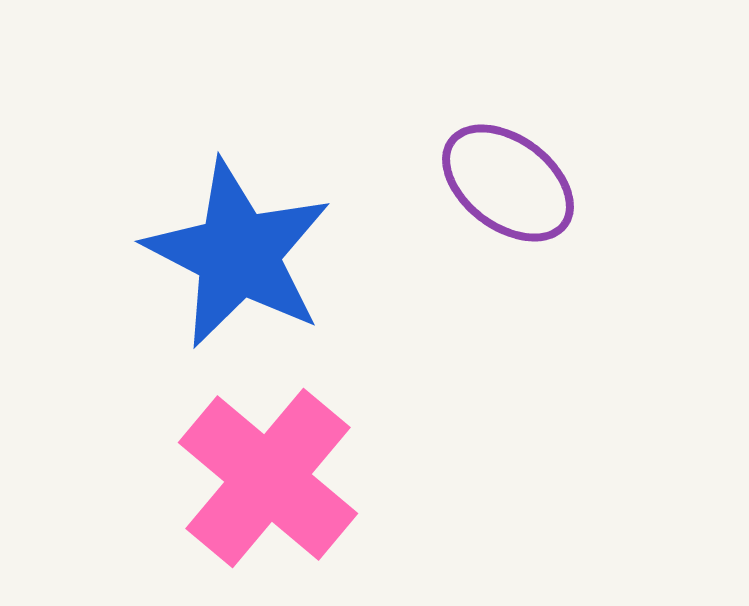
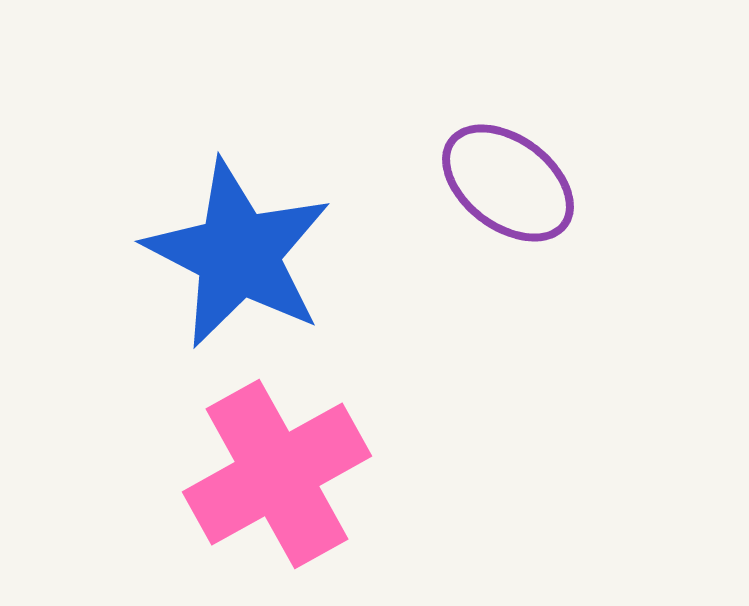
pink cross: moved 9 px right, 4 px up; rotated 21 degrees clockwise
